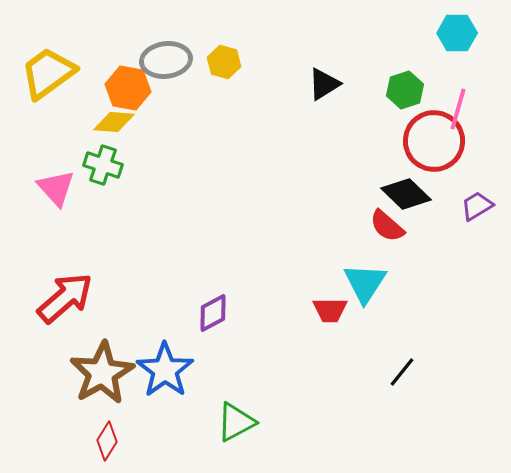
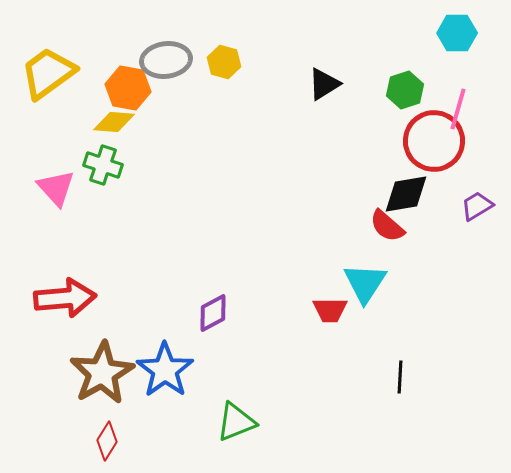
black diamond: rotated 54 degrees counterclockwise
red arrow: rotated 36 degrees clockwise
black line: moved 2 px left, 5 px down; rotated 36 degrees counterclockwise
green triangle: rotated 6 degrees clockwise
